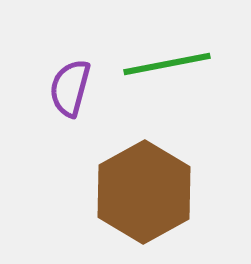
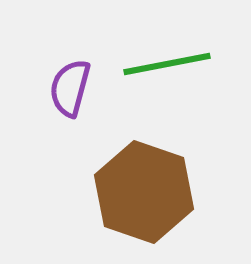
brown hexagon: rotated 12 degrees counterclockwise
